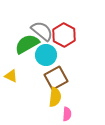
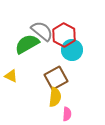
cyan circle: moved 26 px right, 5 px up
